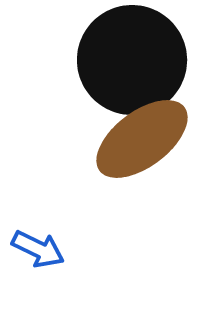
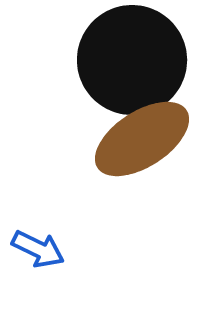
brown ellipse: rotated 4 degrees clockwise
